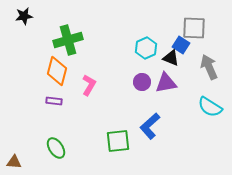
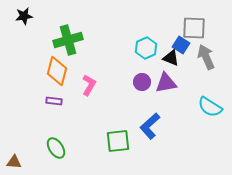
gray arrow: moved 3 px left, 10 px up
